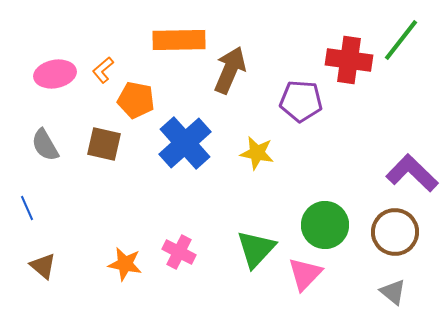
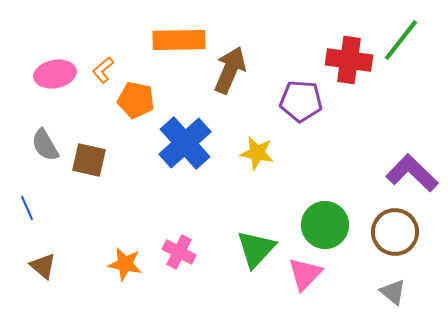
brown square: moved 15 px left, 16 px down
